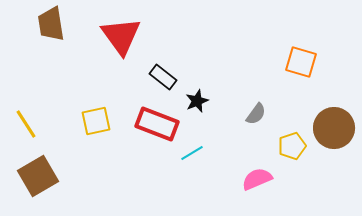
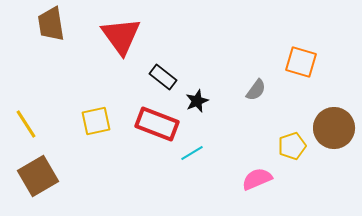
gray semicircle: moved 24 px up
